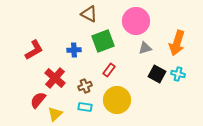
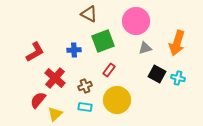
red L-shape: moved 1 px right, 2 px down
cyan cross: moved 4 px down
